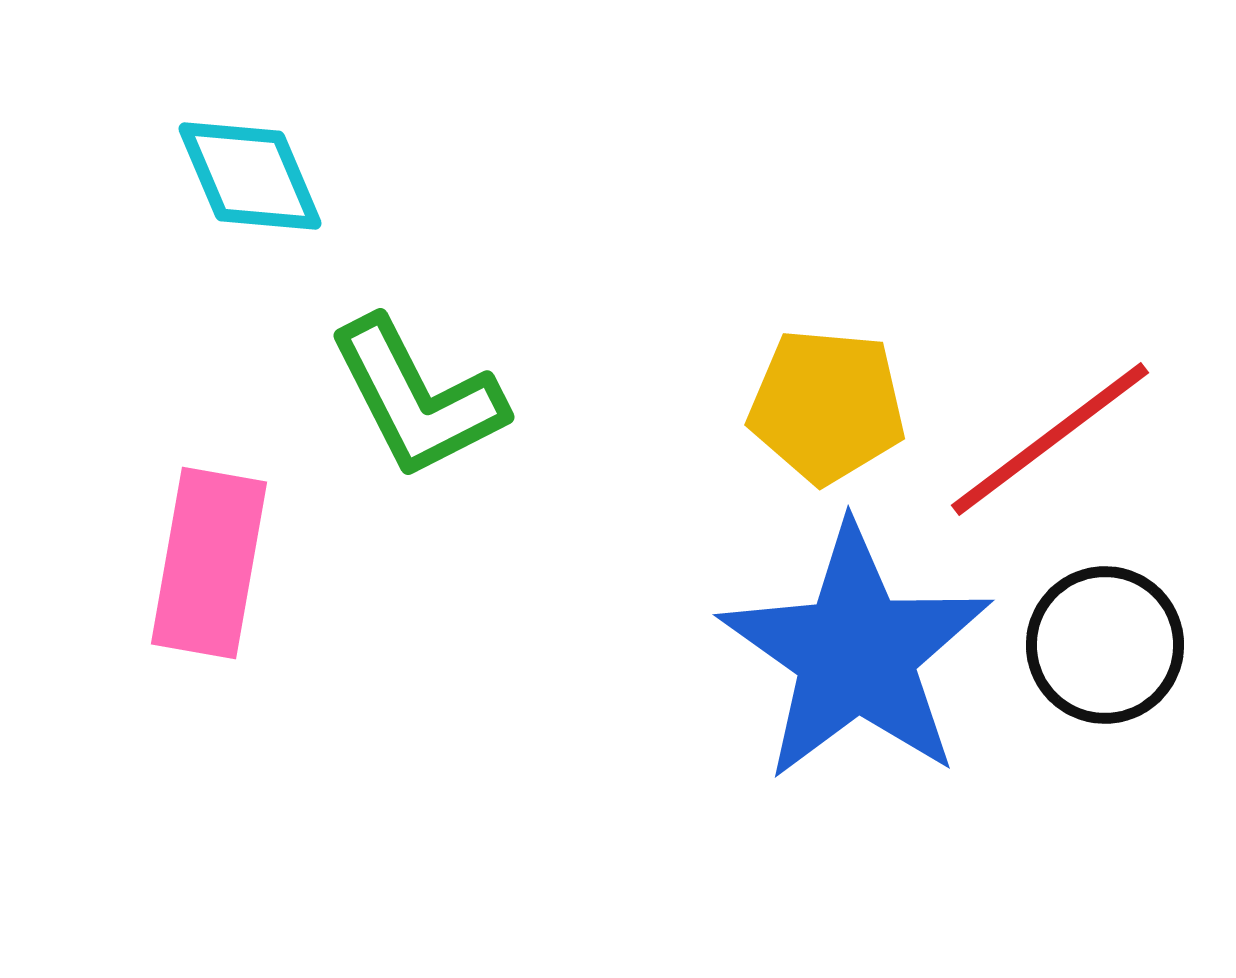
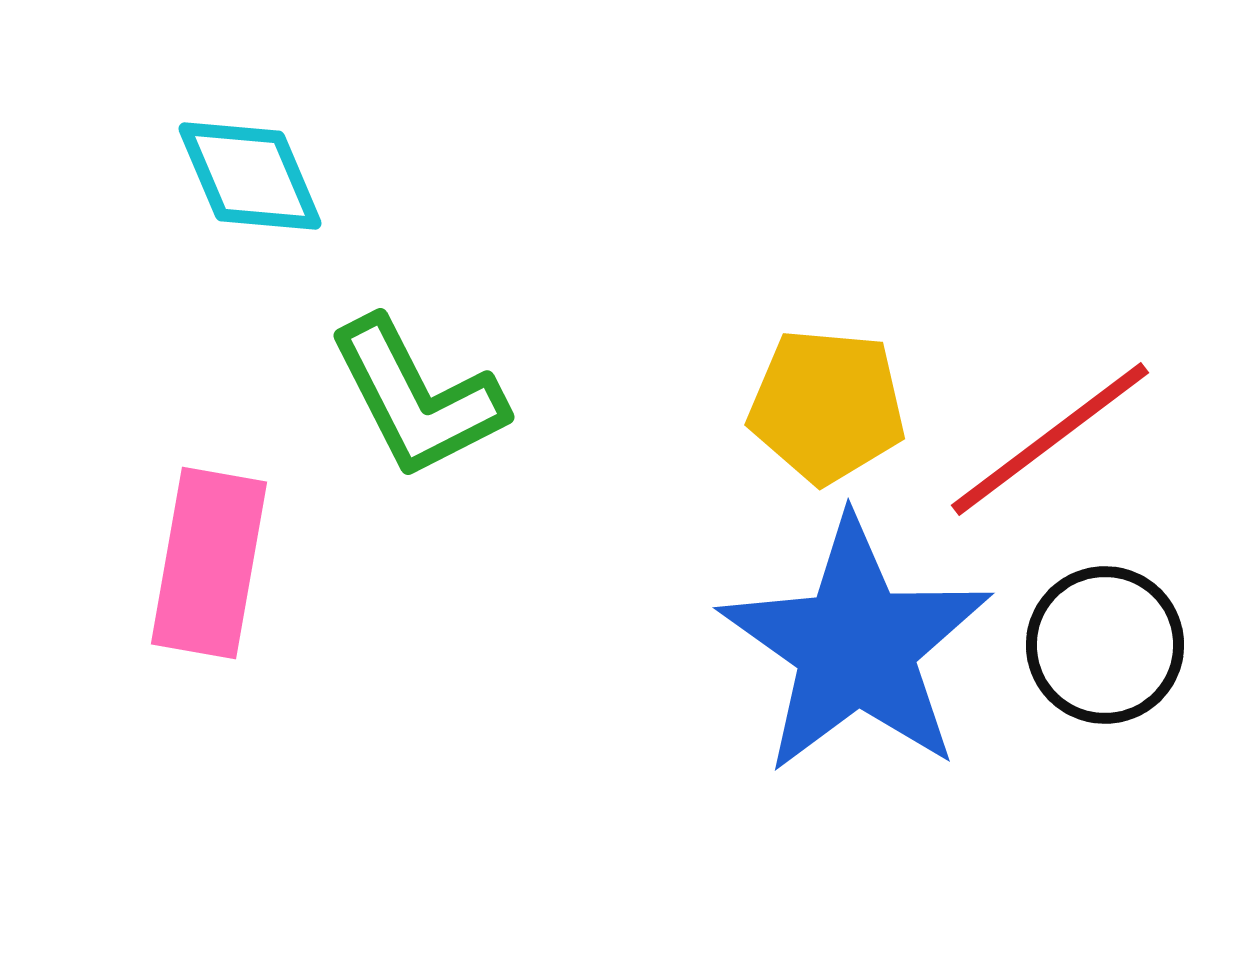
blue star: moved 7 px up
